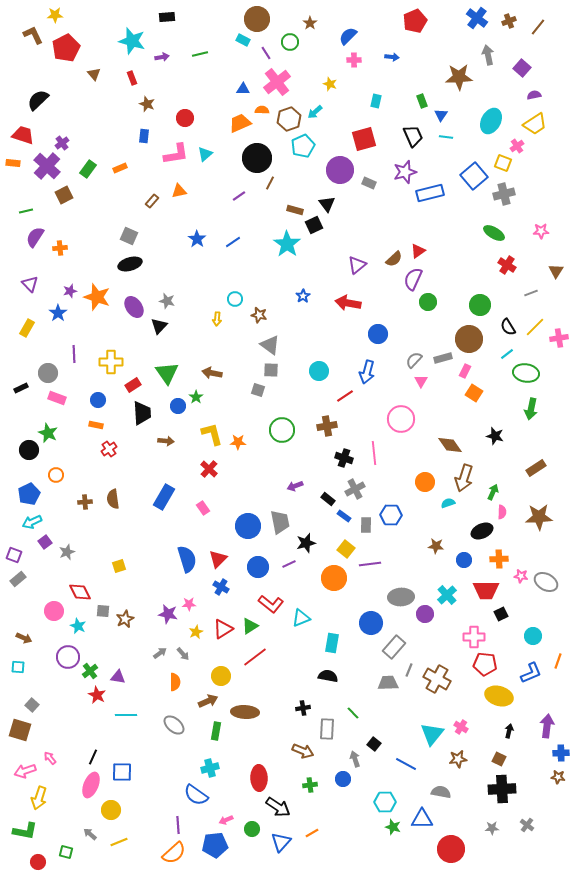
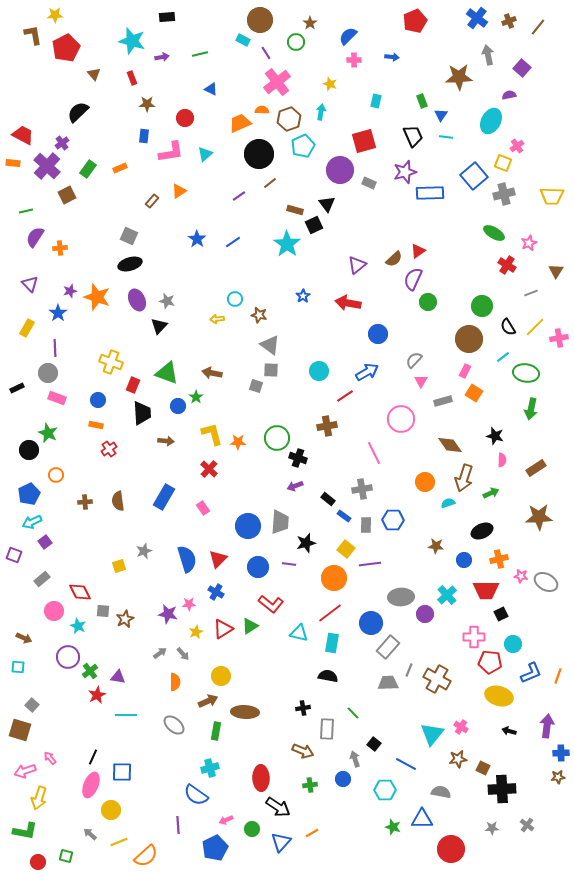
brown circle at (257, 19): moved 3 px right, 1 px down
brown L-shape at (33, 35): rotated 15 degrees clockwise
green circle at (290, 42): moved 6 px right
blue triangle at (243, 89): moved 32 px left; rotated 24 degrees clockwise
purple semicircle at (534, 95): moved 25 px left
black semicircle at (38, 100): moved 40 px right, 12 px down
brown star at (147, 104): rotated 21 degrees counterclockwise
cyan arrow at (315, 112): moved 6 px right; rotated 140 degrees clockwise
yellow trapezoid at (535, 124): moved 17 px right, 72 px down; rotated 35 degrees clockwise
red trapezoid at (23, 135): rotated 10 degrees clockwise
red square at (364, 139): moved 2 px down
pink L-shape at (176, 154): moved 5 px left, 2 px up
black circle at (257, 158): moved 2 px right, 4 px up
brown line at (270, 183): rotated 24 degrees clockwise
orange triangle at (179, 191): rotated 21 degrees counterclockwise
blue rectangle at (430, 193): rotated 12 degrees clockwise
brown square at (64, 195): moved 3 px right
pink star at (541, 231): moved 12 px left, 12 px down; rotated 21 degrees counterclockwise
green circle at (480, 305): moved 2 px right, 1 px down
purple ellipse at (134, 307): moved 3 px right, 7 px up; rotated 10 degrees clockwise
yellow arrow at (217, 319): rotated 80 degrees clockwise
purple line at (74, 354): moved 19 px left, 6 px up
cyan line at (507, 354): moved 4 px left, 3 px down
gray rectangle at (443, 358): moved 43 px down
yellow cross at (111, 362): rotated 20 degrees clockwise
blue arrow at (367, 372): rotated 135 degrees counterclockwise
green triangle at (167, 373): rotated 35 degrees counterclockwise
red rectangle at (133, 385): rotated 35 degrees counterclockwise
black rectangle at (21, 388): moved 4 px left
gray square at (258, 390): moved 2 px left, 4 px up
green circle at (282, 430): moved 5 px left, 8 px down
pink line at (374, 453): rotated 20 degrees counterclockwise
black cross at (344, 458): moved 46 px left
gray cross at (355, 489): moved 7 px right; rotated 18 degrees clockwise
green arrow at (493, 492): moved 2 px left, 1 px down; rotated 42 degrees clockwise
brown semicircle at (113, 499): moved 5 px right, 2 px down
pink semicircle at (502, 512): moved 52 px up
blue hexagon at (391, 515): moved 2 px right, 5 px down
gray trapezoid at (280, 522): rotated 15 degrees clockwise
gray star at (67, 552): moved 77 px right, 1 px up
orange cross at (499, 559): rotated 12 degrees counterclockwise
purple line at (289, 564): rotated 32 degrees clockwise
gray rectangle at (18, 579): moved 24 px right
blue cross at (221, 587): moved 5 px left, 5 px down
cyan triangle at (301, 618): moved 2 px left, 15 px down; rotated 36 degrees clockwise
cyan circle at (533, 636): moved 20 px left, 8 px down
gray rectangle at (394, 647): moved 6 px left
red line at (255, 657): moved 75 px right, 44 px up
orange line at (558, 661): moved 15 px down
red pentagon at (485, 664): moved 5 px right, 2 px up
red star at (97, 695): rotated 18 degrees clockwise
black arrow at (509, 731): rotated 88 degrees counterclockwise
brown square at (499, 759): moved 16 px left, 9 px down
brown star at (558, 777): rotated 16 degrees counterclockwise
red ellipse at (259, 778): moved 2 px right
cyan hexagon at (385, 802): moved 12 px up
blue pentagon at (215, 845): moved 3 px down; rotated 20 degrees counterclockwise
green square at (66, 852): moved 4 px down
orange semicircle at (174, 853): moved 28 px left, 3 px down
